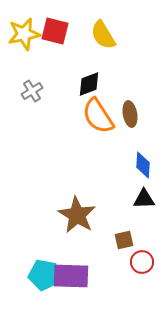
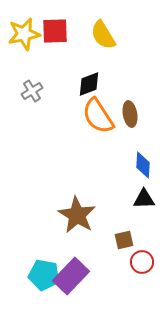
red square: rotated 16 degrees counterclockwise
purple rectangle: rotated 48 degrees counterclockwise
